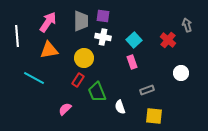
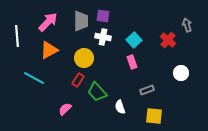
pink arrow: rotated 10 degrees clockwise
orange triangle: rotated 18 degrees counterclockwise
green trapezoid: rotated 20 degrees counterclockwise
